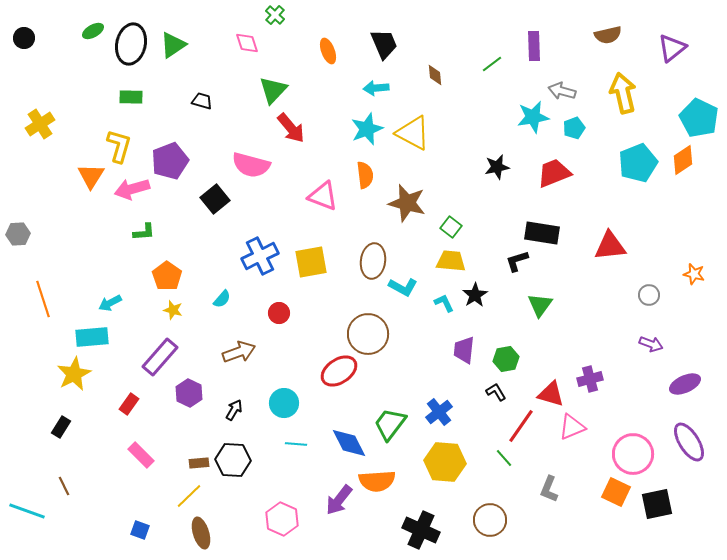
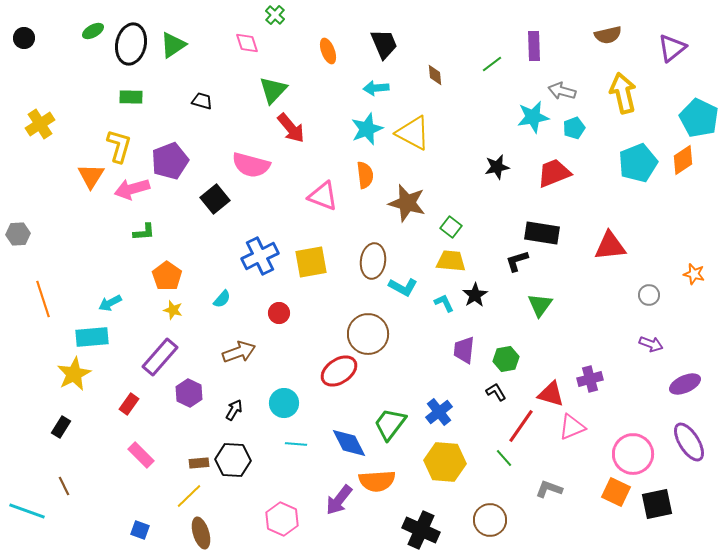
gray L-shape at (549, 489): rotated 88 degrees clockwise
